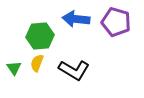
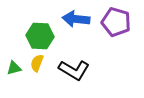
green hexagon: rotated 8 degrees clockwise
green triangle: rotated 49 degrees clockwise
